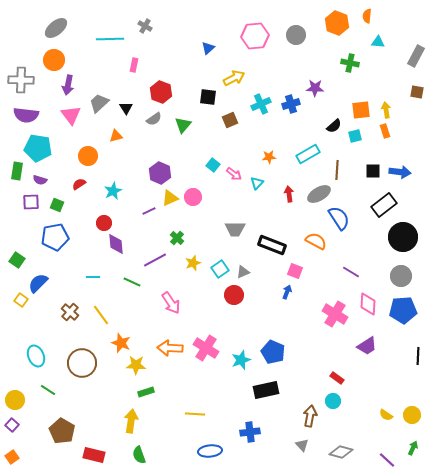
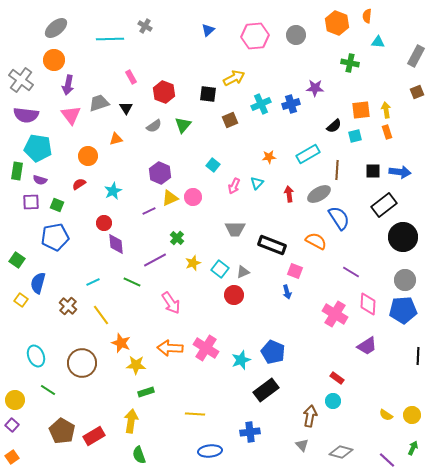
blue triangle at (208, 48): moved 18 px up
pink rectangle at (134, 65): moved 3 px left, 12 px down; rotated 40 degrees counterclockwise
gray cross at (21, 80): rotated 35 degrees clockwise
red hexagon at (161, 92): moved 3 px right
brown square at (417, 92): rotated 32 degrees counterclockwise
black square at (208, 97): moved 3 px up
gray trapezoid at (99, 103): rotated 25 degrees clockwise
gray semicircle at (154, 119): moved 7 px down
orange rectangle at (385, 131): moved 2 px right, 1 px down
orange triangle at (116, 136): moved 3 px down
pink arrow at (234, 174): moved 12 px down; rotated 77 degrees clockwise
cyan square at (220, 269): rotated 18 degrees counterclockwise
gray circle at (401, 276): moved 4 px right, 4 px down
cyan line at (93, 277): moved 5 px down; rotated 24 degrees counterclockwise
blue semicircle at (38, 283): rotated 30 degrees counterclockwise
blue arrow at (287, 292): rotated 144 degrees clockwise
brown cross at (70, 312): moved 2 px left, 6 px up
black rectangle at (266, 390): rotated 25 degrees counterclockwise
red rectangle at (94, 455): moved 19 px up; rotated 45 degrees counterclockwise
